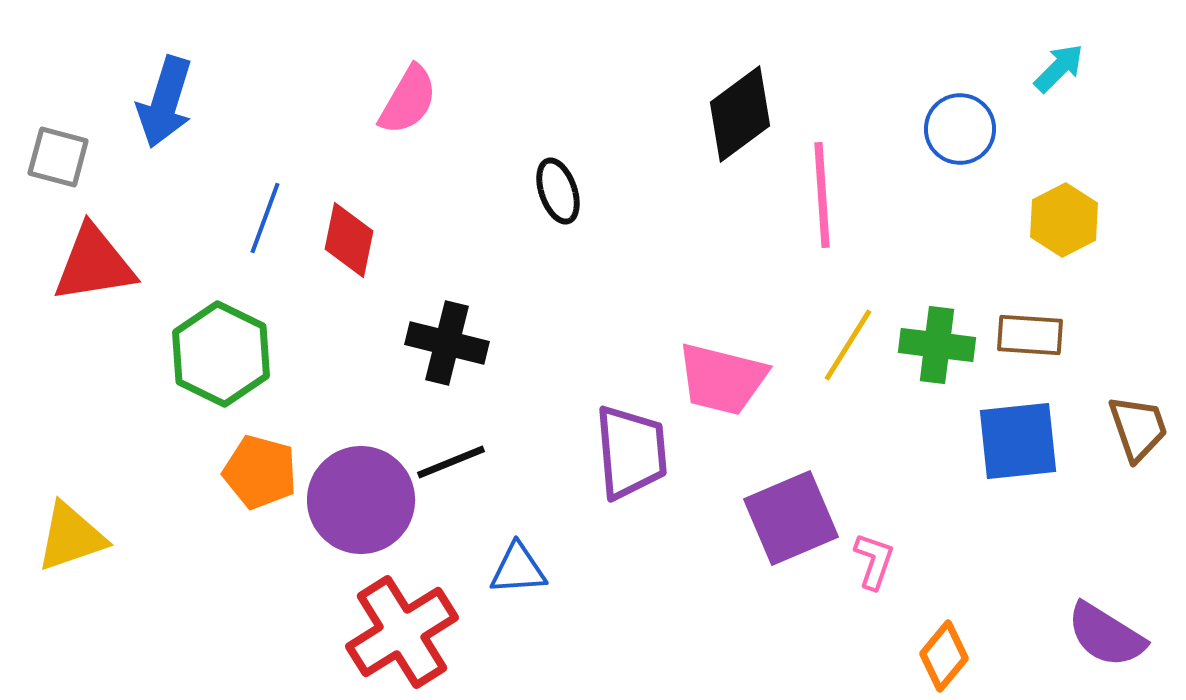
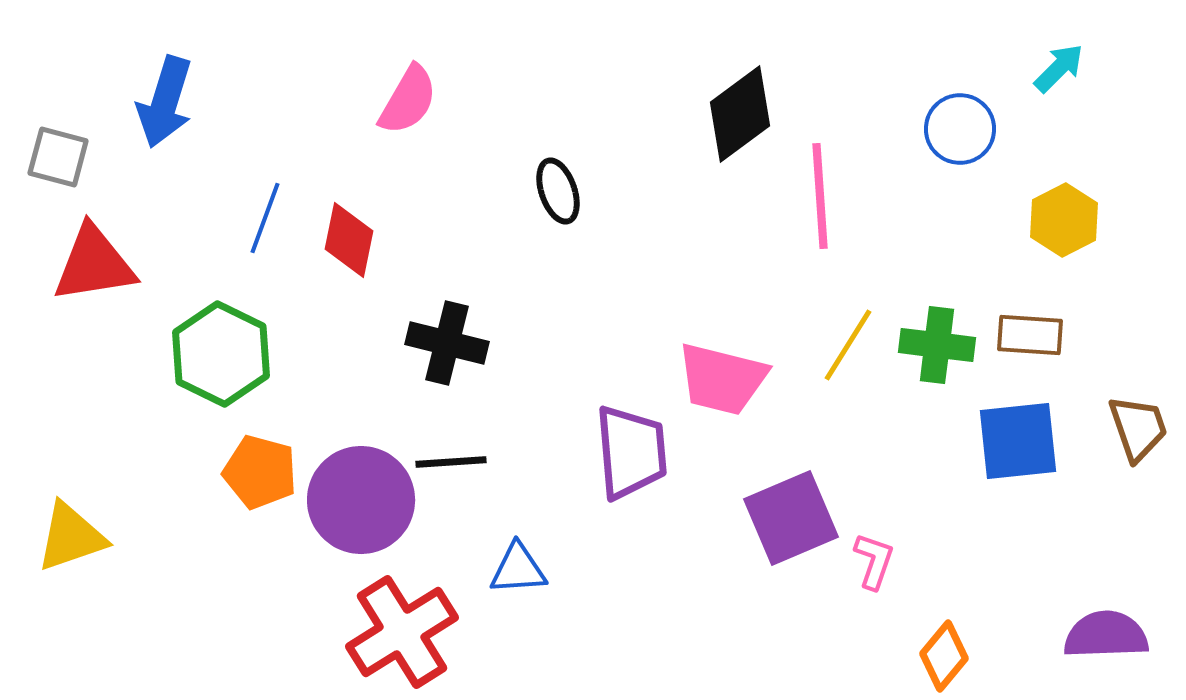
pink line: moved 2 px left, 1 px down
black line: rotated 18 degrees clockwise
purple semicircle: rotated 146 degrees clockwise
